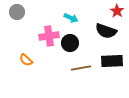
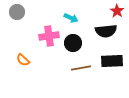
black semicircle: rotated 25 degrees counterclockwise
black circle: moved 3 px right
orange semicircle: moved 3 px left
